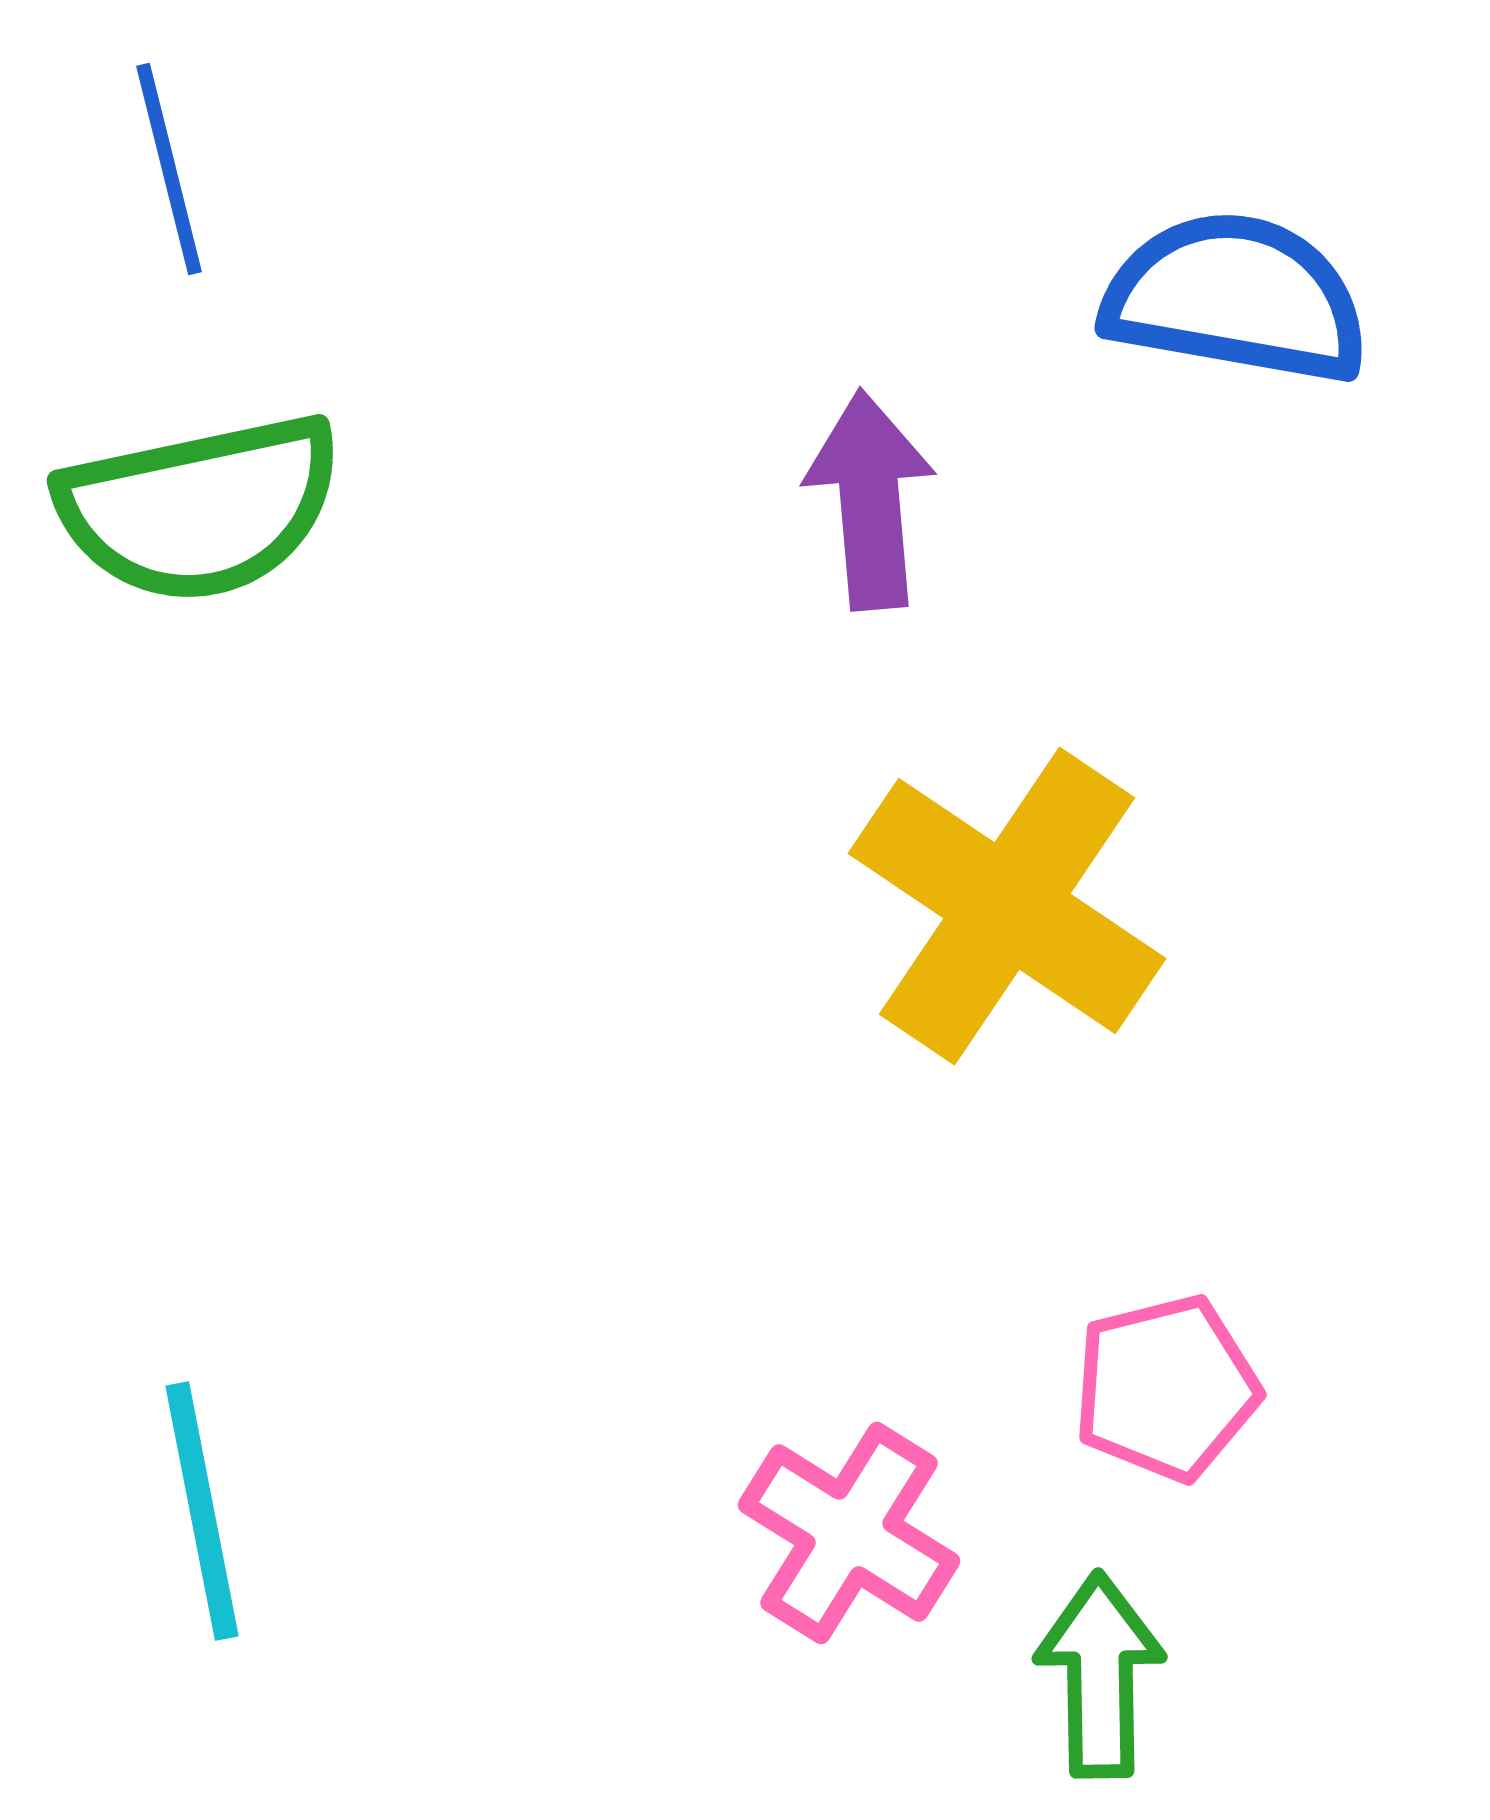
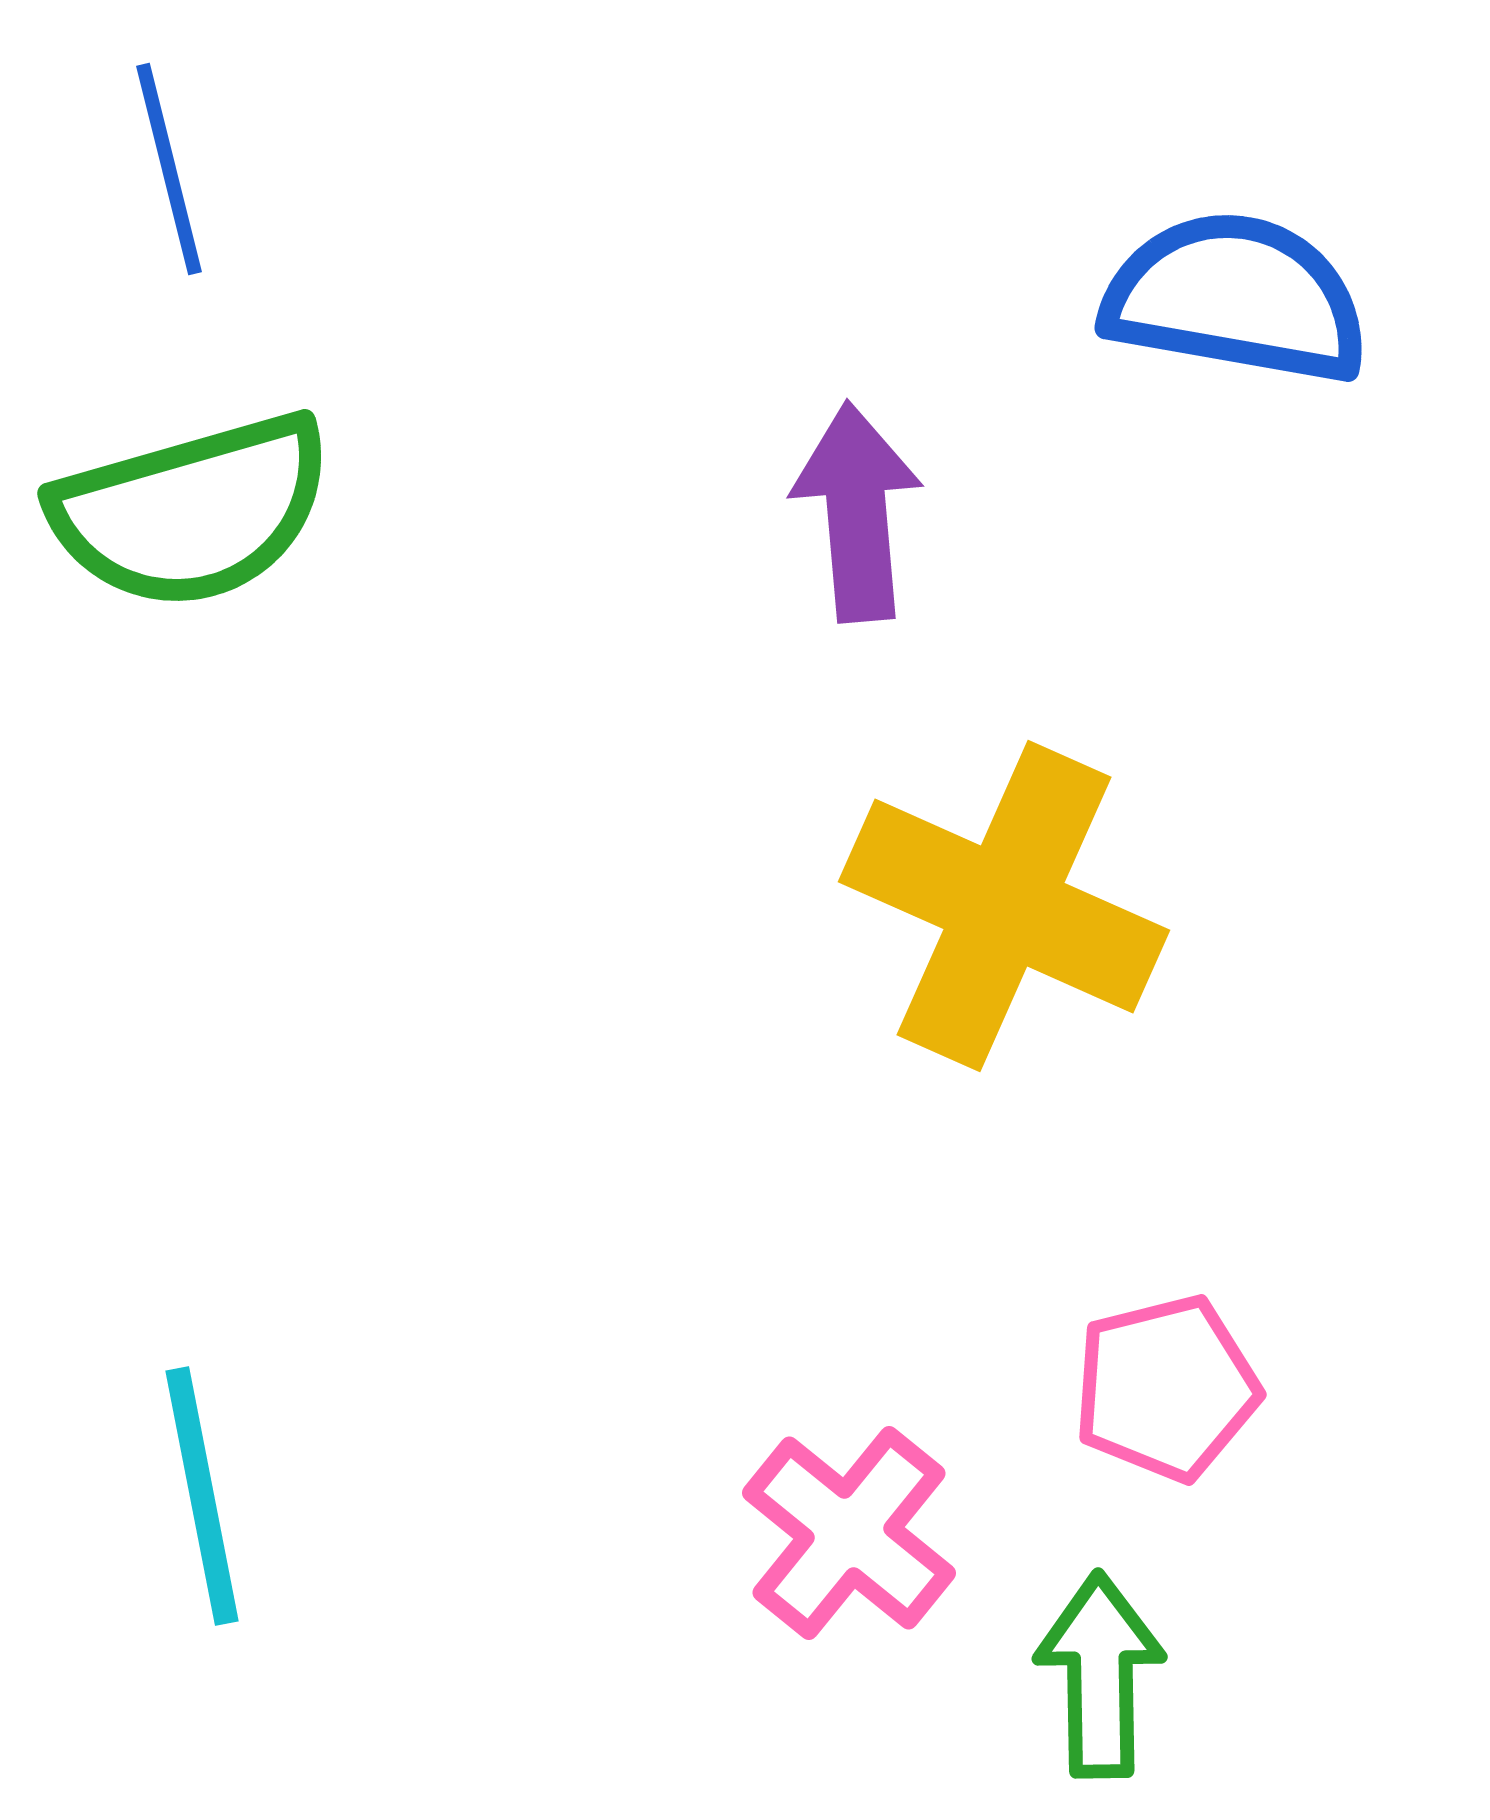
purple arrow: moved 13 px left, 12 px down
green semicircle: moved 8 px left, 3 px down; rotated 4 degrees counterclockwise
yellow cross: moved 3 px left; rotated 10 degrees counterclockwise
cyan line: moved 15 px up
pink cross: rotated 7 degrees clockwise
